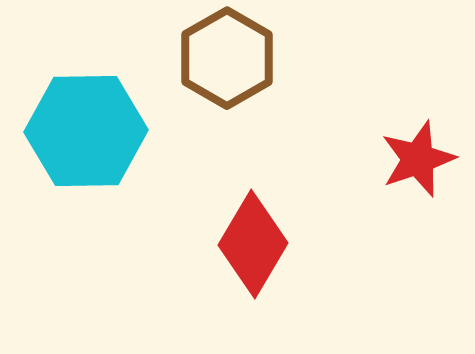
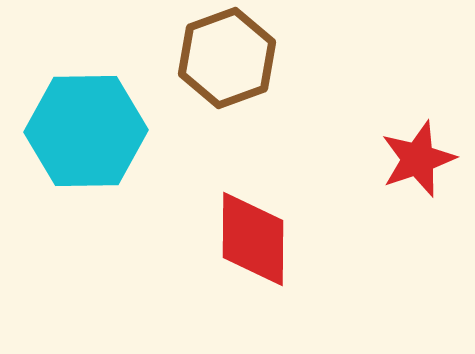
brown hexagon: rotated 10 degrees clockwise
red diamond: moved 5 px up; rotated 30 degrees counterclockwise
